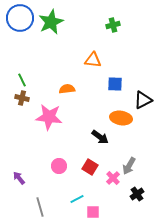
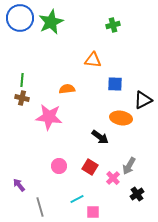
green line: rotated 32 degrees clockwise
purple arrow: moved 7 px down
